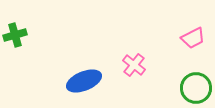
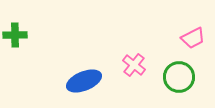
green cross: rotated 15 degrees clockwise
green circle: moved 17 px left, 11 px up
